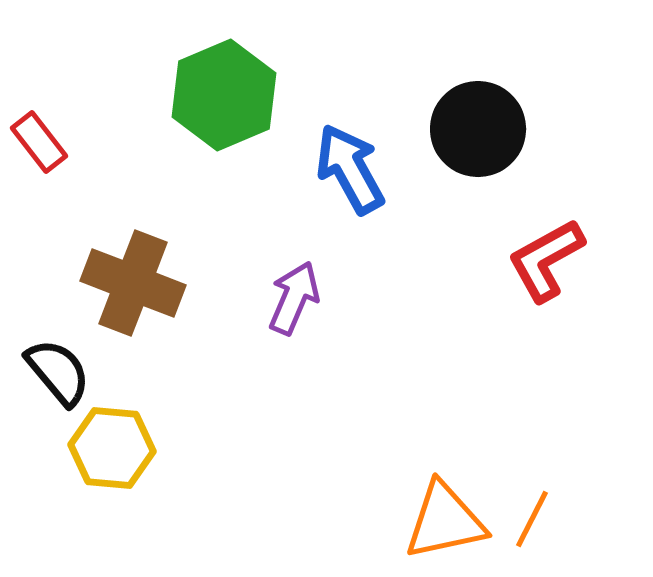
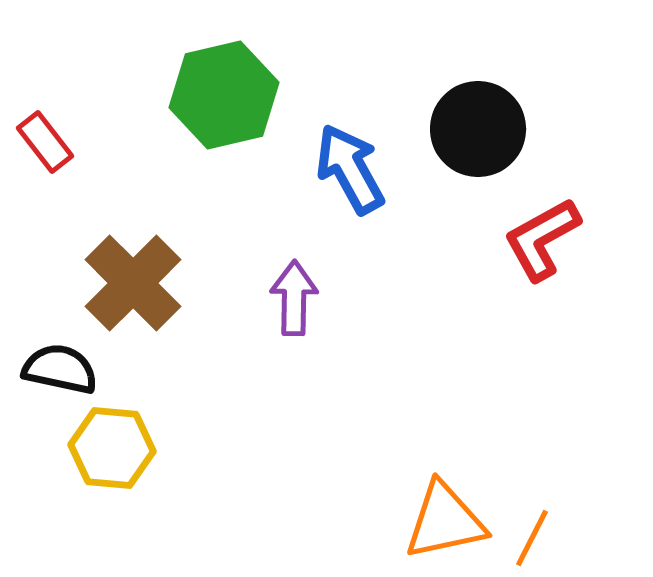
green hexagon: rotated 10 degrees clockwise
red rectangle: moved 6 px right
red L-shape: moved 4 px left, 21 px up
brown cross: rotated 24 degrees clockwise
purple arrow: rotated 22 degrees counterclockwise
black semicircle: moved 2 px right, 3 px up; rotated 38 degrees counterclockwise
orange line: moved 19 px down
